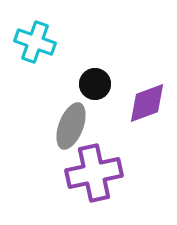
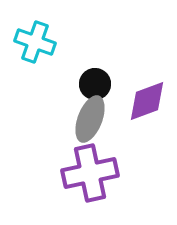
purple diamond: moved 2 px up
gray ellipse: moved 19 px right, 7 px up
purple cross: moved 4 px left
